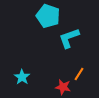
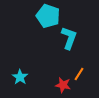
cyan L-shape: rotated 130 degrees clockwise
cyan star: moved 2 px left
red star: moved 2 px up
